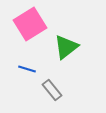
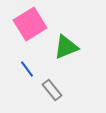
green triangle: rotated 16 degrees clockwise
blue line: rotated 36 degrees clockwise
